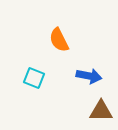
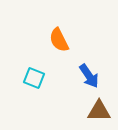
blue arrow: rotated 45 degrees clockwise
brown triangle: moved 2 px left
